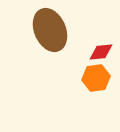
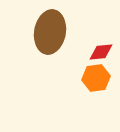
brown ellipse: moved 2 px down; rotated 33 degrees clockwise
